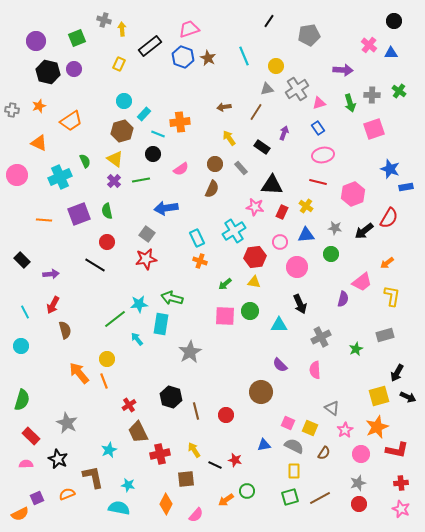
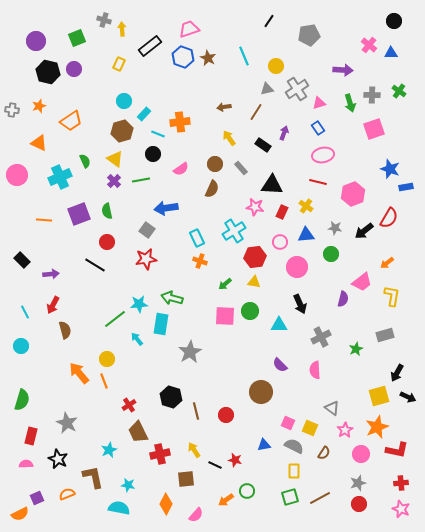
black rectangle at (262, 147): moved 1 px right, 2 px up
gray square at (147, 234): moved 4 px up
red rectangle at (31, 436): rotated 60 degrees clockwise
